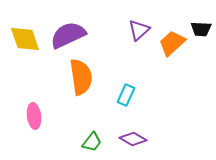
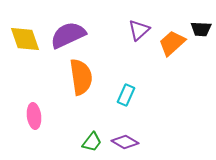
purple diamond: moved 8 px left, 3 px down
